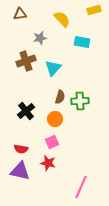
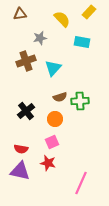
yellow rectangle: moved 5 px left, 2 px down; rotated 32 degrees counterclockwise
brown semicircle: rotated 56 degrees clockwise
pink line: moved 4 px up
